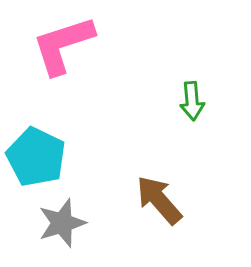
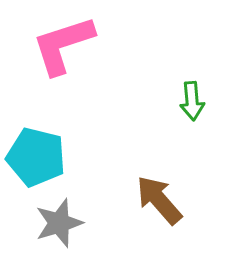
cyan pentagon: rotated 12 degrees counterclockwise
gray star: moved 3 px left
